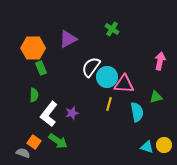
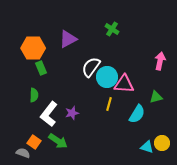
cyan semicircle: moved 2 px down; rotated 42 degrees clockwise
yellow circle: moved 2 px left, 2 px up
